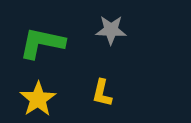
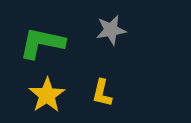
gray star: rotated 12 degrees counterclockwise
yellow star: moved 9 px right, 4 px up
